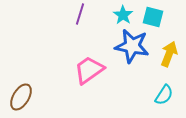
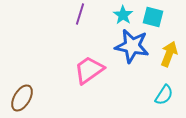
brown ellipse: moved 1 px right, 1 px down
